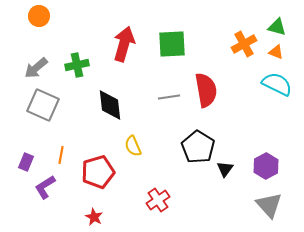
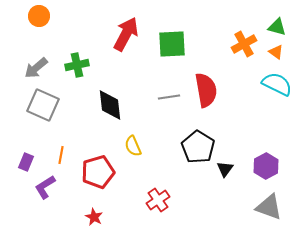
red arrow: moved 2 px right, 10 px up; rotated 12 degrees clockwise
orange triangle: rotated 14 degrees clockwise
gray triangle: moved 2 px down; rotated 28 degrees counterclockwise
